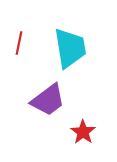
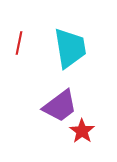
purple trapezoid: moved 12 px right, 6 px down
red star: moved 1 px left, 1 px up
